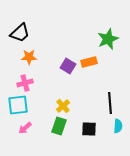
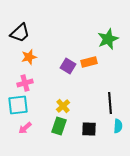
orange star: rotated 14 degrees counterclockwise
